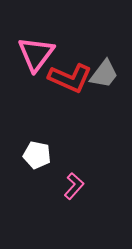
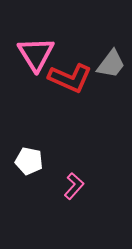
pink triangle: rotated 9 degrees counterclockwise
gray trapezoid: moved 7 px right, 10 px up
white pentagon: moved 8 px left, 6 px down
